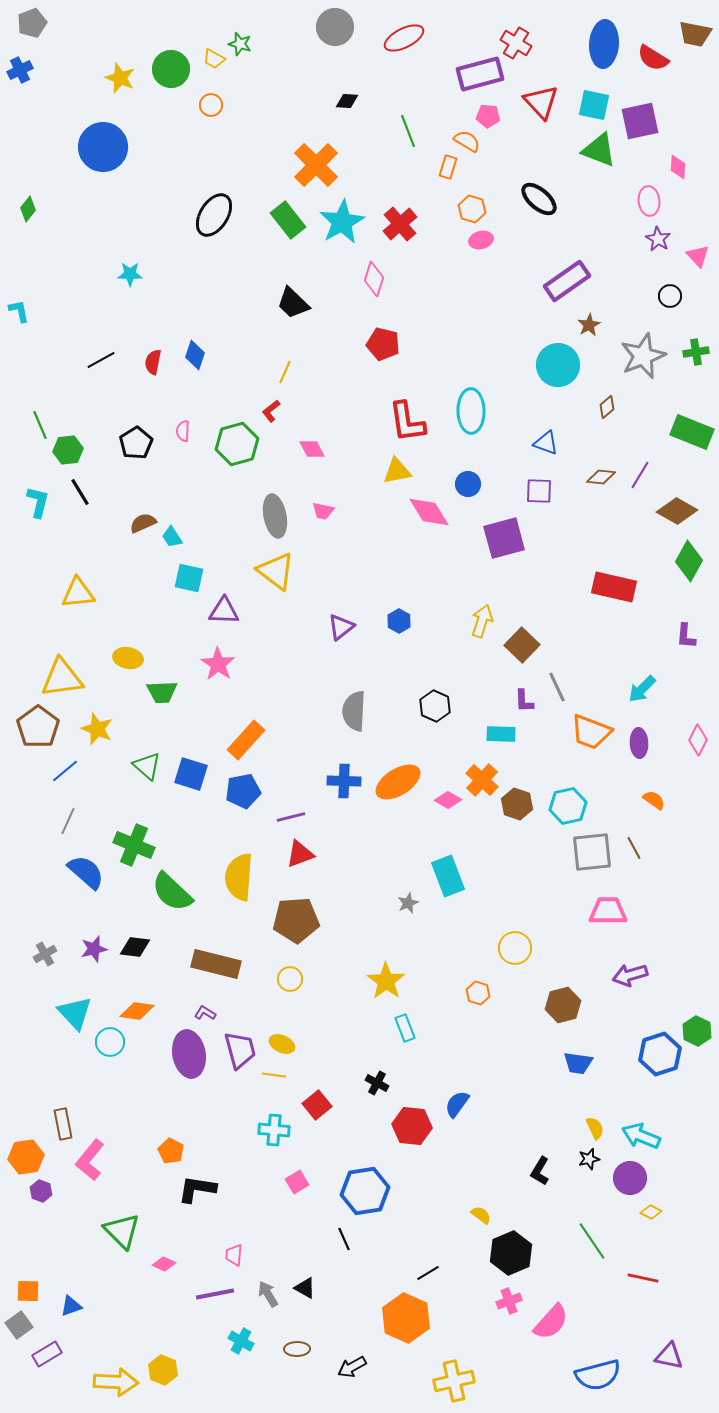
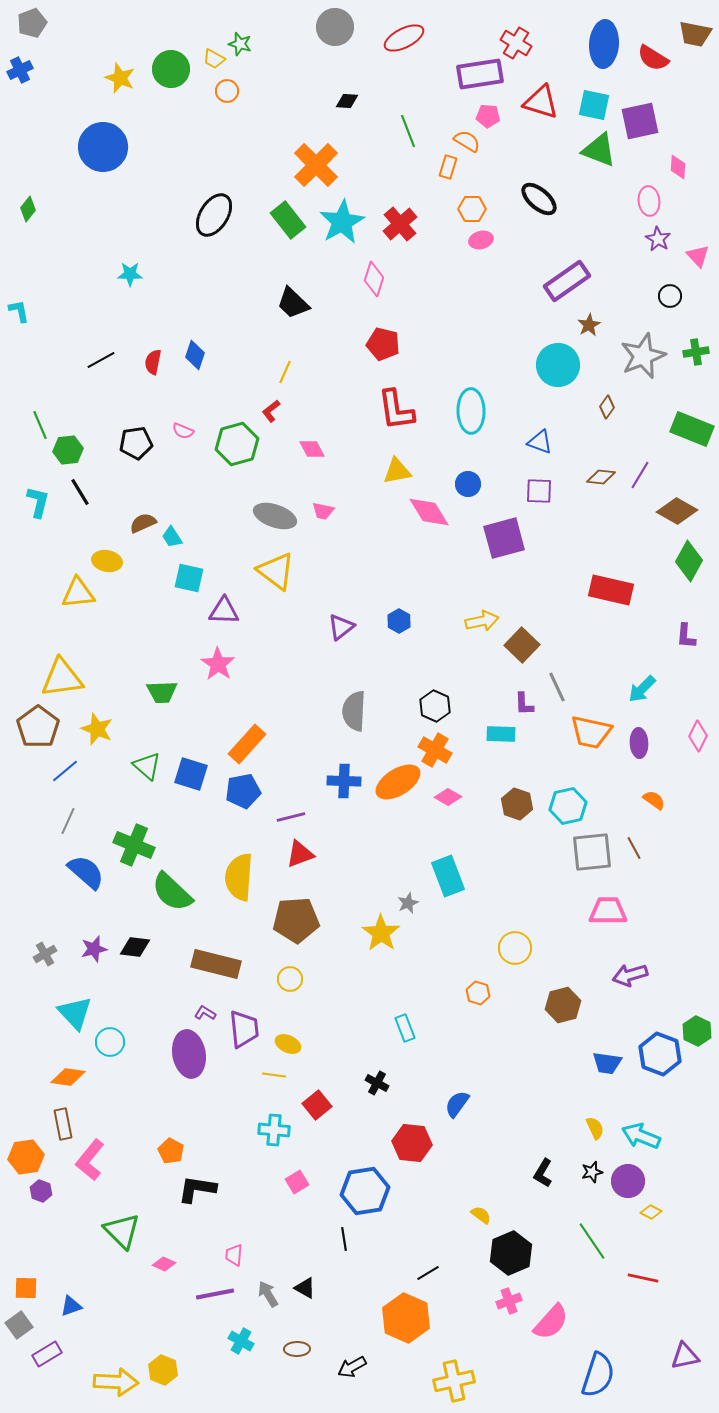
purple rectangle at (480, 74): rotated 6 degrees clockwise
red triangle at (541, 102): rotated 30 degrees counterclockwise
orange circle at (211, 105): moved 16 px right, 14 px up
orange hexagon at (472, 209): rotated 16 degrees counterclockwise
brown diamond at (607, 407): rotated 15 degrees counterclockwise
red L-shape at (407, 422): moved 11 px left, 12 px up
pink semicircle at (183, 431): rotated 70 degrees counterclockwise
green rectangle at (692, 432): moved 3 px up
black pentagon at (136, 443): rotated 24 degrees clockwise
blue triangle at (546, 443): moved 6 px left, 1 px up
gray ellipse at (275, 516): rotated 60 degrees counterclockwise
red rectangle at (614, 587): moved 3 px left, 3 px down
yellow arrow at (482, 621): rotated 60 degrees clockwise
yellow ellipse at (128, 658): moved 21 px left, 97 px up
purple L-shape at (524, 701): moved 3 px down
orange trapezoid at (591, 732): rotated 9 degrees counterclockwise
orange rectangle at (246, 740): moved 1 px right, 4 px down
pink diamond at (698, 740): moved 4 px up
orange cross at (482, 780): moved 47 px left, 30 px up; rotated 12 degrees counterclockwise
pink diamond at (448, 800): moved 3 px up
yellow star at (386, 981): moved 5 px left, 48 px up
orange diamond at (137, 1011): moved 69 px left, 66 px down
yellow ellipse at (282, 1044): moved 6 px right
purple trapezoid at (240, 1050): moved 4 px right, 21 px up; rotated 9 degrees clockwise
blue hexagon at (660, 1054): rotated 21 degrees counterclockwise
blue trapezoid at (578, 1063): moved 29 px right
red hexagon at (412, 1126): moved 17 px down
black star at (589, 1159): moved 3 px right, 13 px down
black L-shape at (540, 1171): moved 3 px right, 2 px down
purple circle at (630, 1178): moved 2 px left, 3 px down
black line at (344, 1239): rotated 15 degrees clockwise
orange square at (28, 1291): moved 2 px left, 3 px up
purple triangle at (669, 1356): moved 16 px right; rotated 24 degrees counterclockwise
blue semicircle at (598, 1375): rotated 57 degrees counterclockwise
